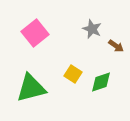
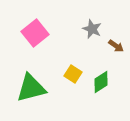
green diamond: rotated 15 degrees counterclockwise
